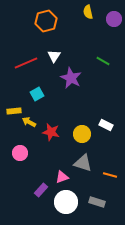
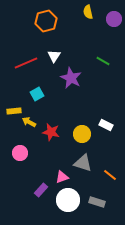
orange line: rotated 24 degrees clockwise
white circle: moved 2 px right, 2 px up
